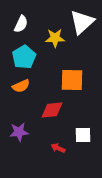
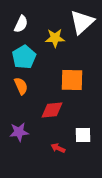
orange semicircle: rotated 90 degrees counterclockwise
